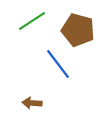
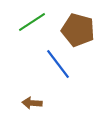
green line: moved 1 px down
